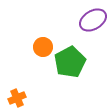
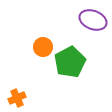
purple ellipse: rotated 52 degrees clockwise
